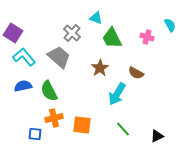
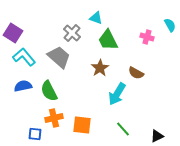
green trapezoid: moved 4 px left, 2 px down
